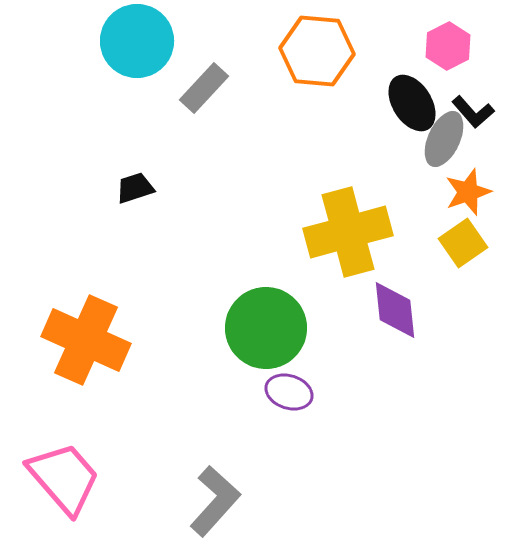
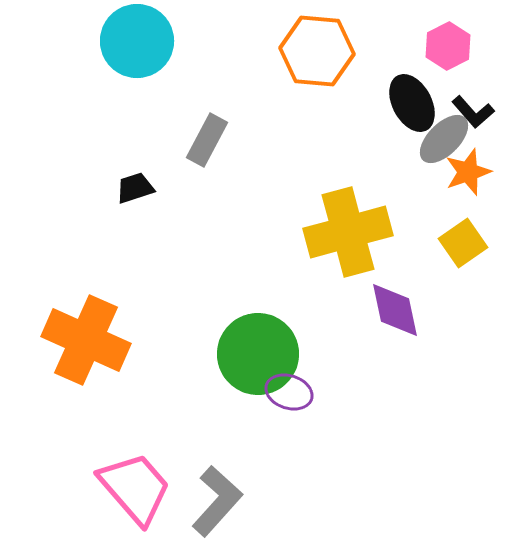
gray rectangle: moved 3 px right, 52 px down; rotated 15 degrees counterclockwise
black ellipse: rotated 4 degrees clockwise
gray ellipse: rotated 20 degrees clockwise
orange star: moved 20 px up
purple diamond: rotated 6 degrees counterclockwise
green circle: moved 8 px left, 26 px down
pink trapezoid: moved 71 px right, 10 px down
gray L-shape: moved 2 px right
